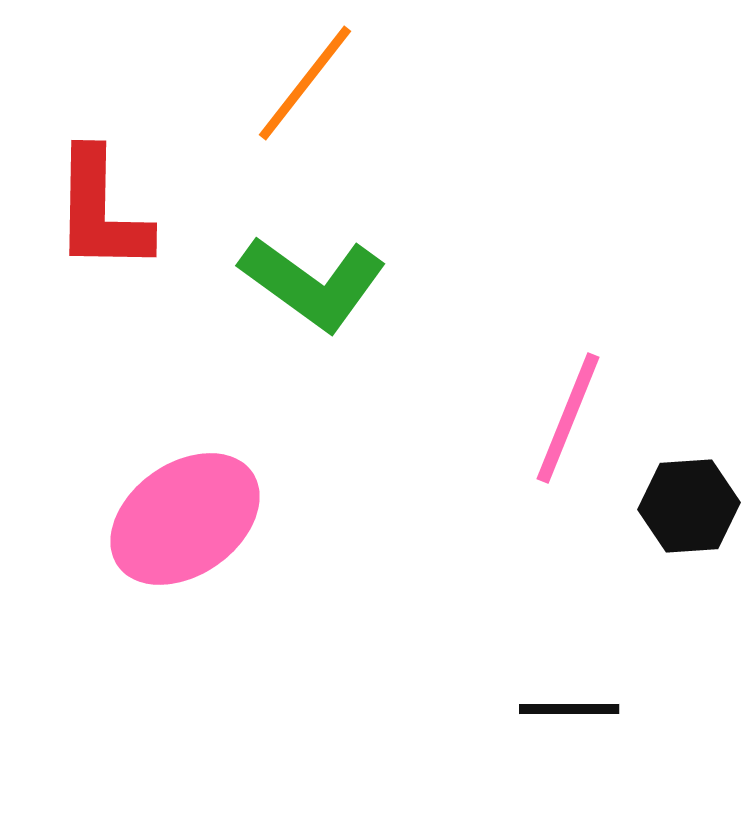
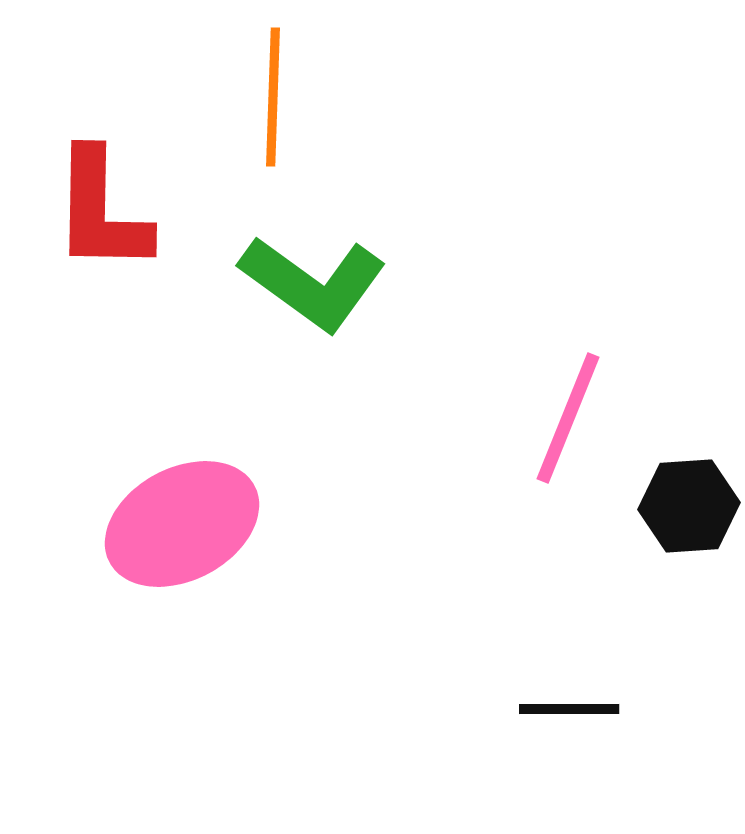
orange line: moved 32 px left, 14 px down; rotated 36 degrees counterclockwise
pink ellipse: moved 3 px left, 5 px down; rotated 7 degrees clockwise
